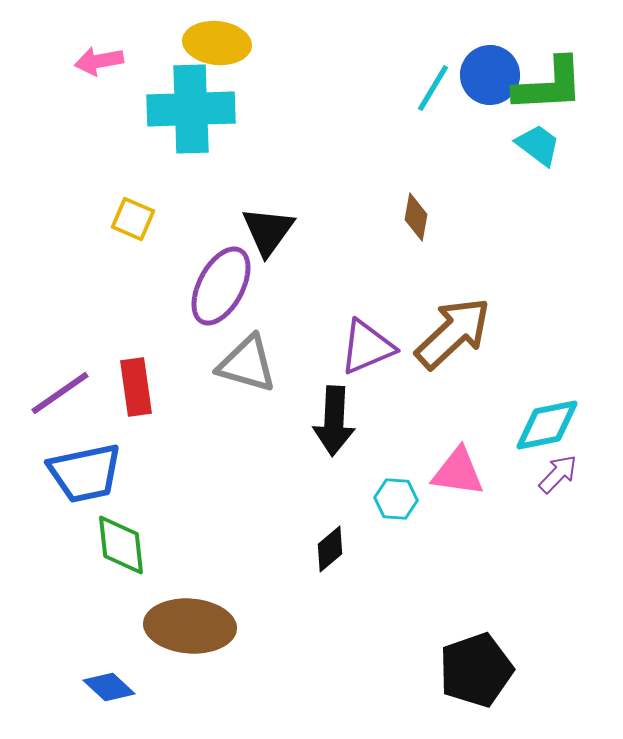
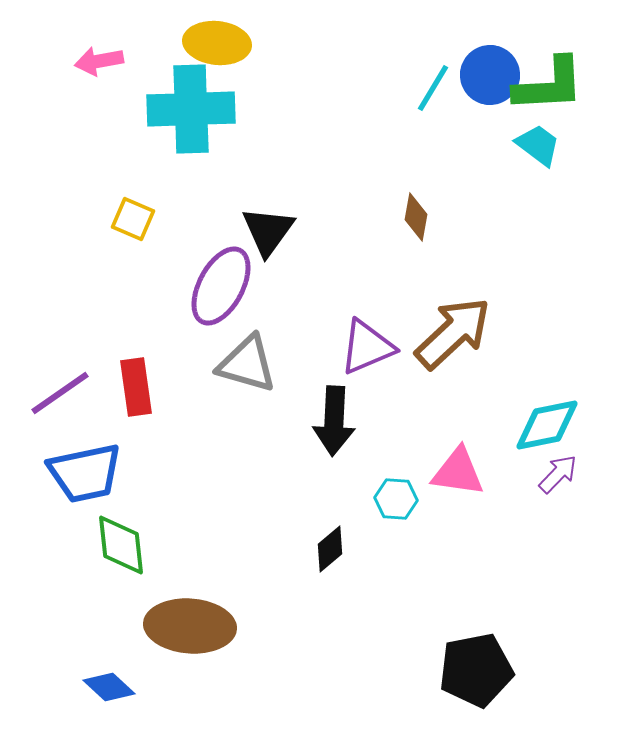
black pentagon: rotated 8 degrees clockwise
